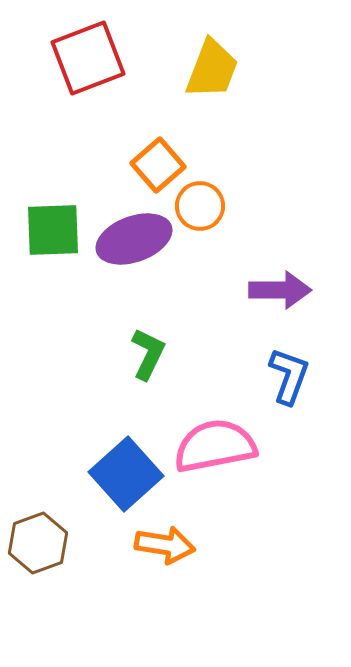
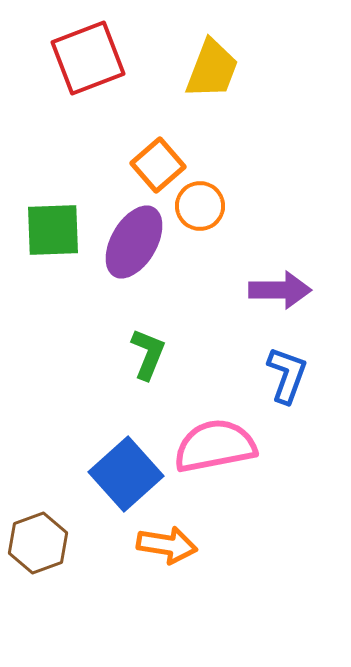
purple ellipse: moved 3 px down; rotated 40 degrees counterclockwise
green L-shape: rotated 4 degrees counterclockwise
blue L-shape: moved 2 px left, 1 px up
orange arrow: moved 2 px right
